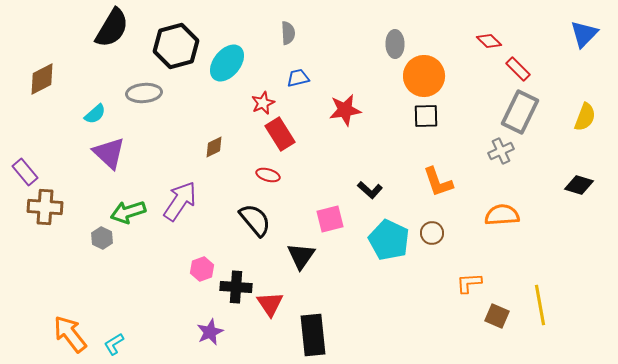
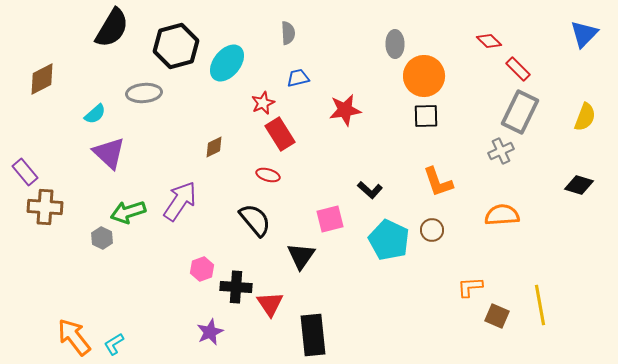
brown circle at (432, 233): moved 3 px up
orange L-shape at (469, 283): moved 1 px right, 4 px down
orange arrow at (70, 334): moved 4 px right, 3 px down
